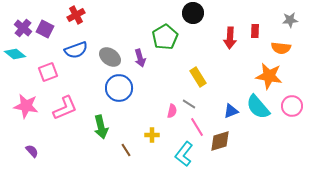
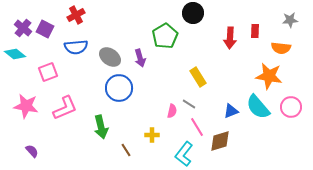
green pentagon: moved 1 px up
blue semicircle: moved 3 px up; rotated 15 degrees clockwise
pink circle: moved 1 px left, 1 px down
